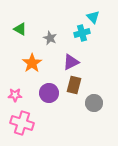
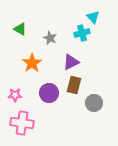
pink cross: rotated 10 degrees counterclockwise
